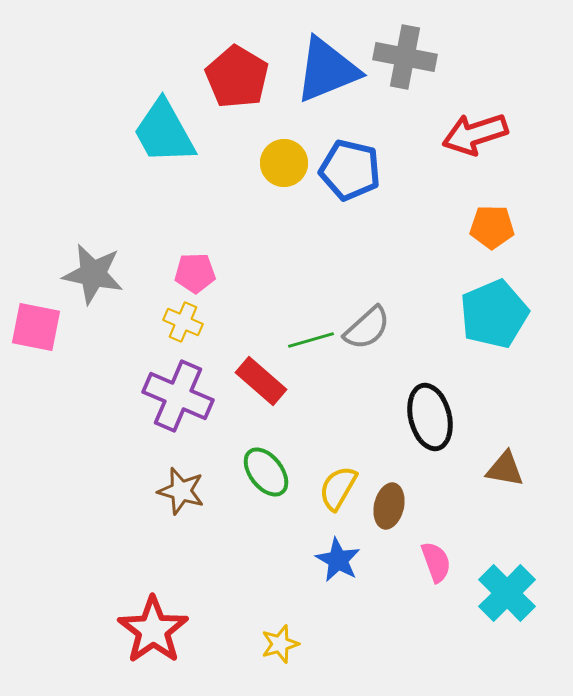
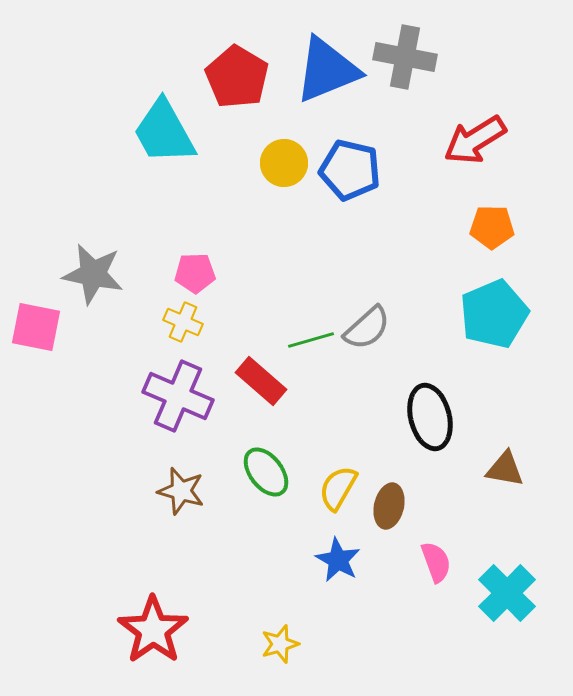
red arrow: moved 6 px down; rotated 14 degrees counterclockwise
